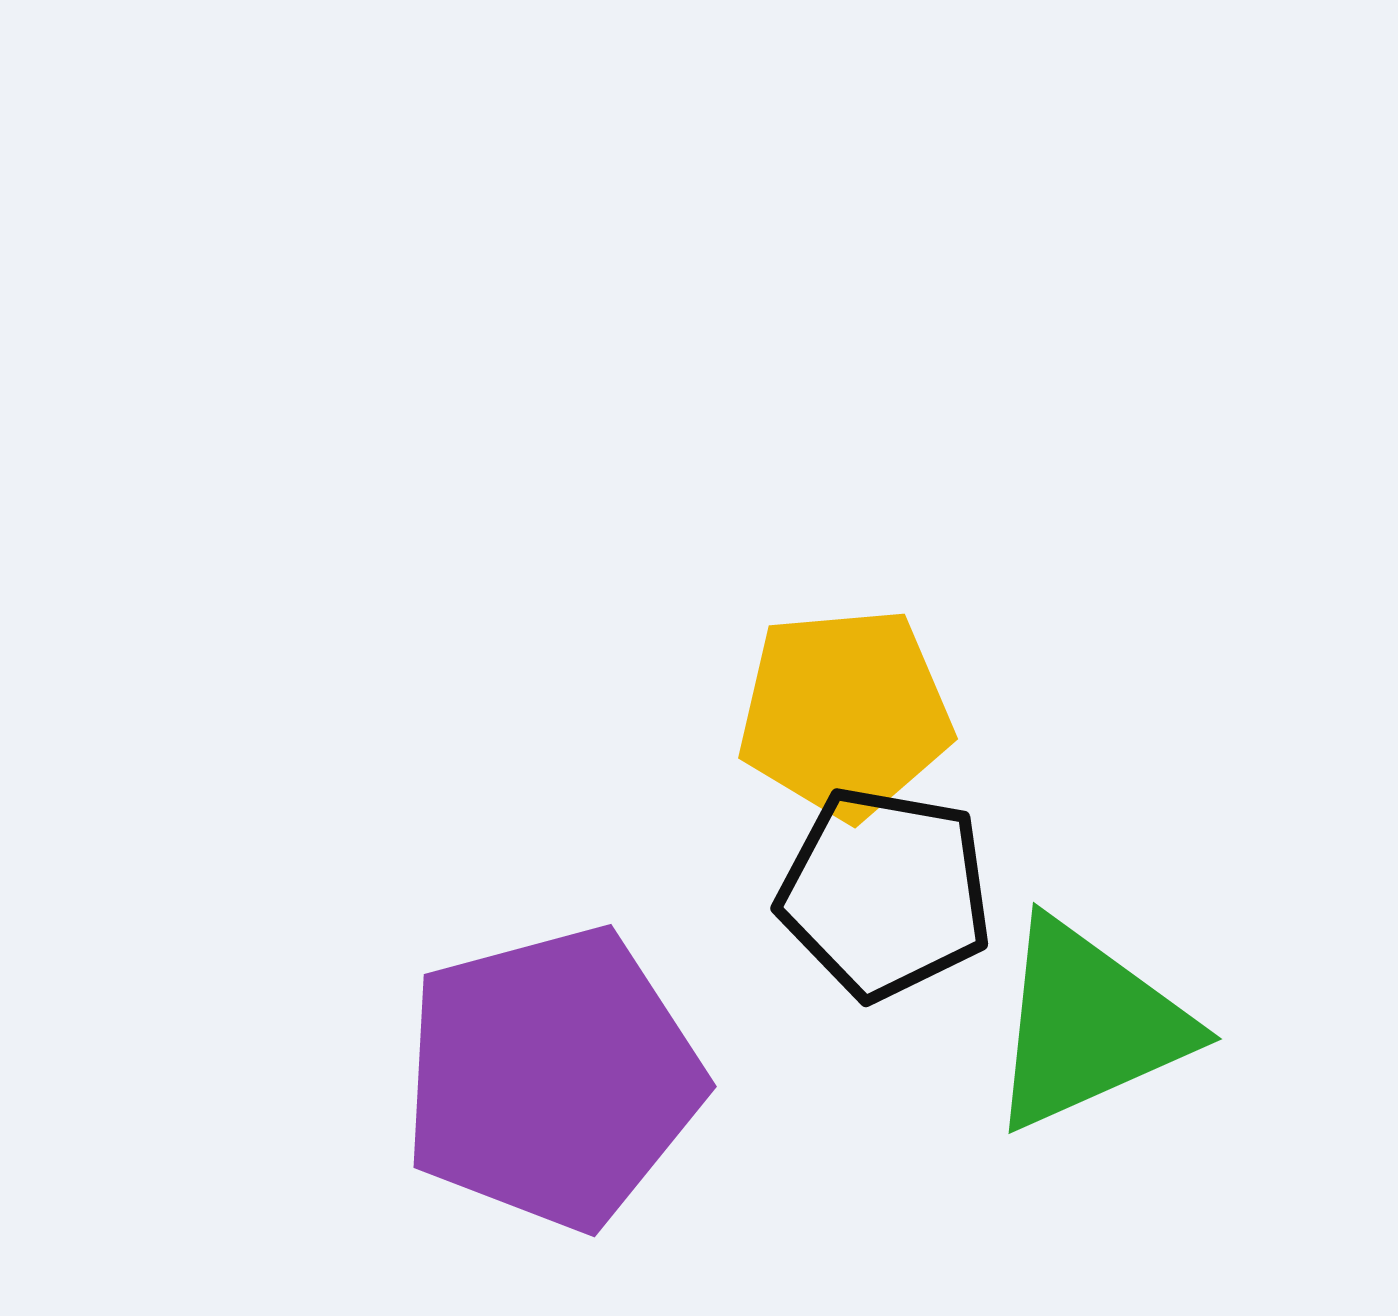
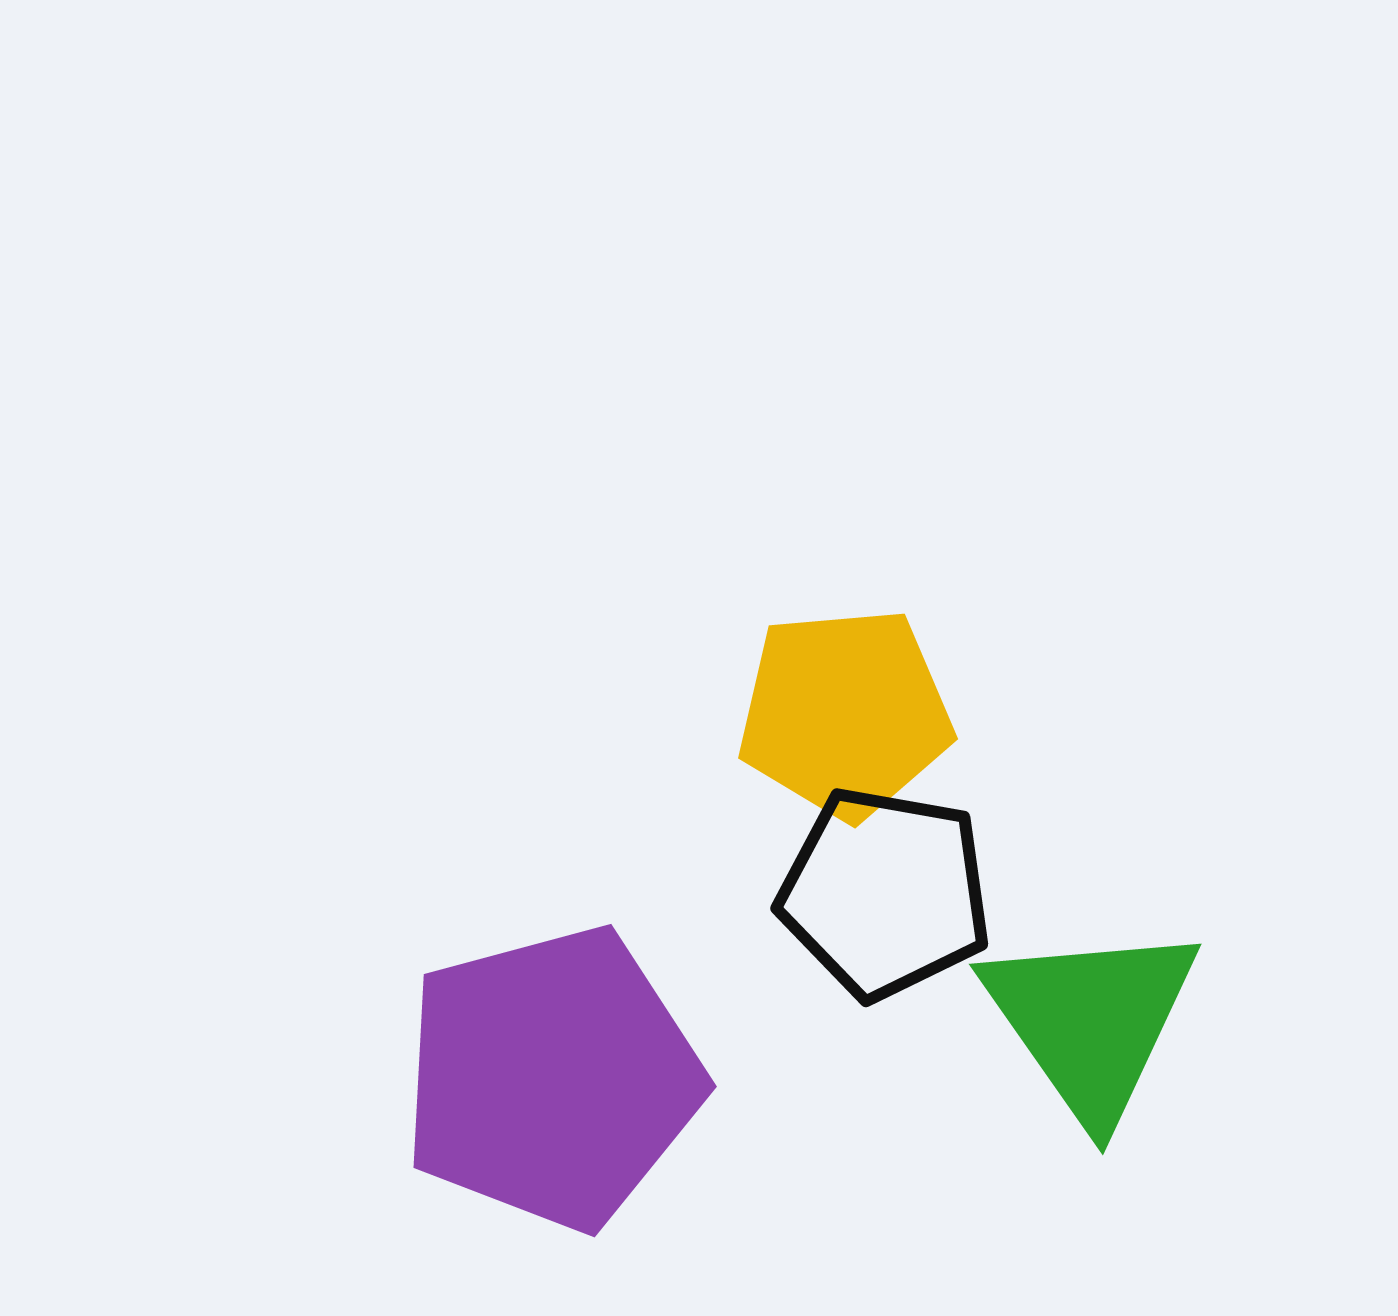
green triangle: moved 3 px right, 4 px up; rotated 41 degrees counterclockwise
